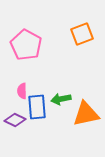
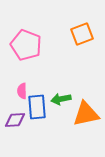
pink pentagon: rotated 8 degrees counterclockwise
purple diamond: rotated 30 degrees counterclockwise
